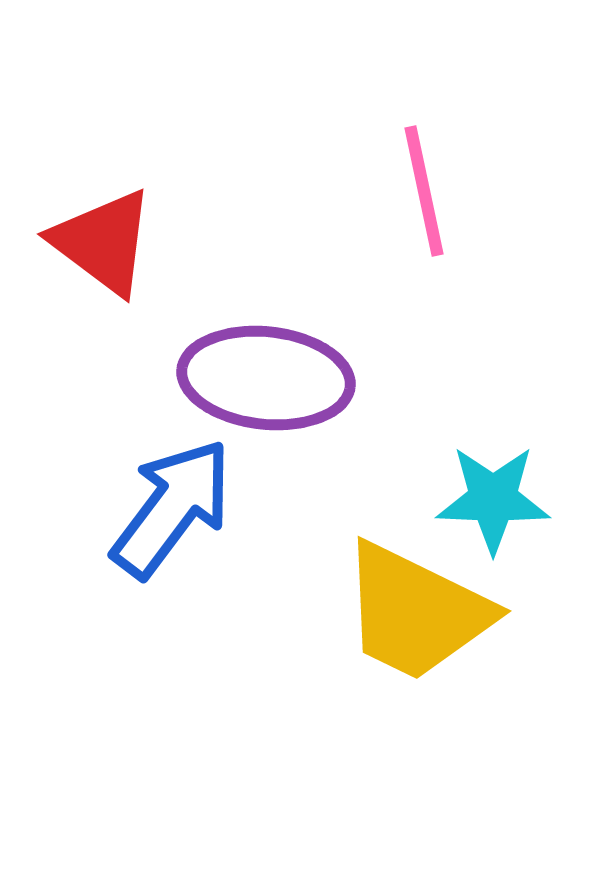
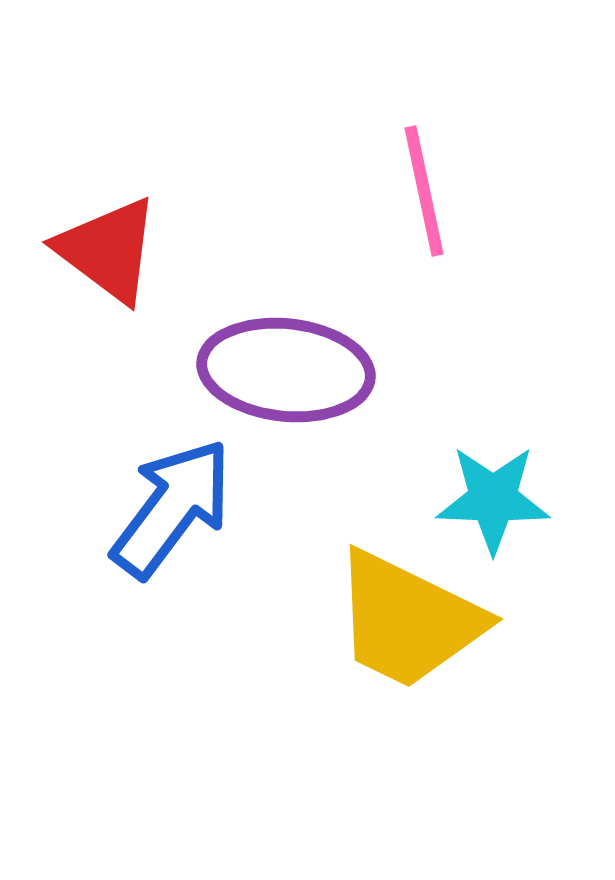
red triangle: moved 5 px right, 8 px down
purple ellipse: moved 20 px right, 8 px up
yellow trapezoid: moved 8 px left, 8 px down
